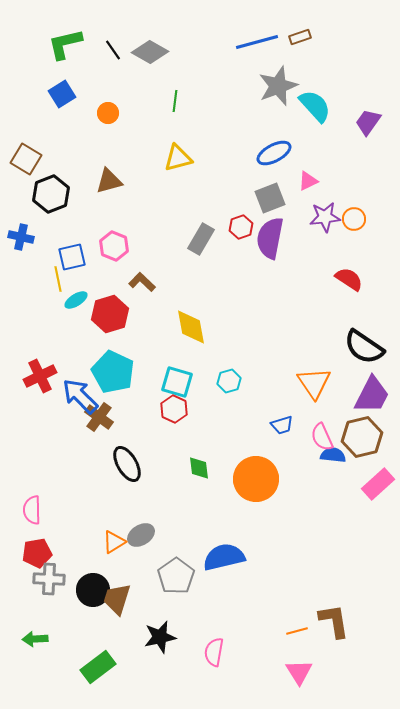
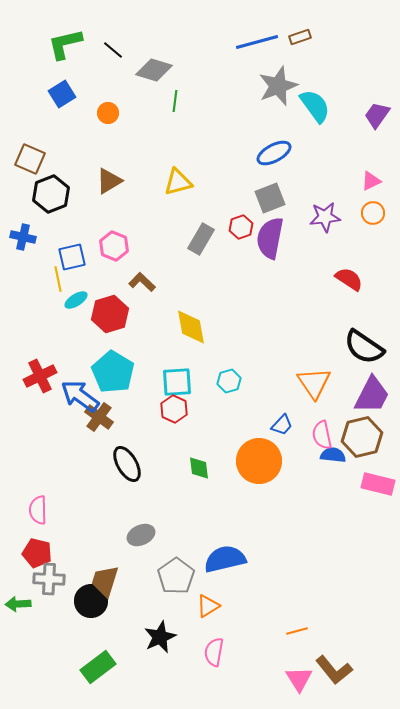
black line at (113, 50): rotated 15 degrees counterclockwise
gray diamond at (150, 52): moved 4 px right, 18 px down; rotated 12 degrees counterclockwise
cyan semicircle at (315, 106): rotated 6 degrees clockwise
purple trapezoid at (368, 122): moved 9 px right, 7 px up
yellow triangle at (178, 158): moved 24 px down
brown square at (26, 159): moved 4 px right; rotated 8 degrees counterclockwise
brown triangle at (109, 181): rotated 16 degrees counterclockwise
pink triangle at (308, 181): moved 63 px right
orange circle at (354, 219): moved 19 px right, 6 px up
blue cross at (21, 237): moved 2 px right
cyan pentagon at (113, 372): rotated 6 degrees clockwise
cyan square at (177, 382): rotated 20 degrees counterclockwise
blue arrow at (80, 396): rotated 9 degrees counterclockwise
blue trapezoid at (282, 425): rotated 30 degrees counterclockwise
pink semicircle at (322, 437): moved 2 px up; rotated 12 degrees clockwise
orange circle at (256, 479): moved 3 px right, 18 px up
pink rectangle at (378, 484): rotated 56 degrees clockwise
pink semicircle at (32, 510): moved 6 px right
gray ellipse at (141, 535): rotated 8 degrees clockwise
orange triangle at (114, 542): moved 94 px right, 64 px down
red pentagon at (37, 553): rotated 24 degrees clockwise
blue semicircle at (224, 557): moved 1 px right, 2 px down
black circle at (93, 590): moved 2 px left, 11 px down
brown trapezoid at (117, 599): moved 12 px left, 18 px up
brown L-shape at (334, 621): moved 49 px down; rotated 150 degrees clockwise
black star at (160, 637): rotated 12 degrees counterclockwise
green arrow at (35, 639): moved 17 px left, 35 px up
pink triangle at (299, 672): moved 7 px down
